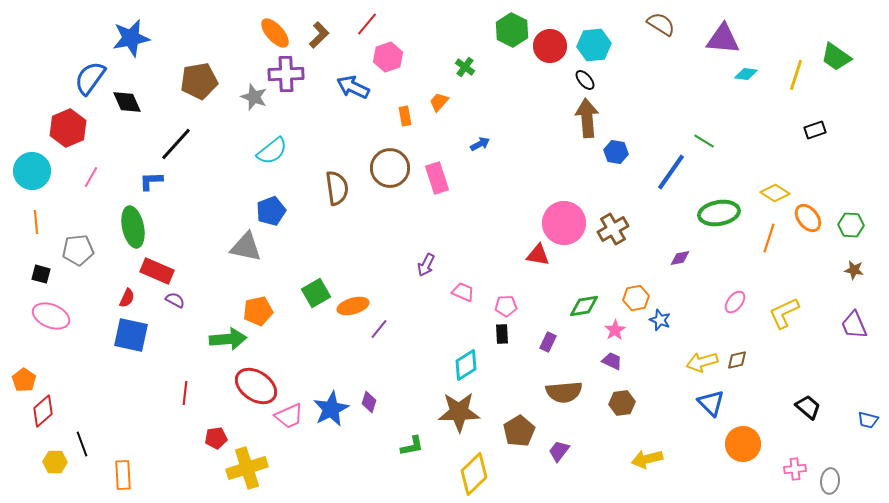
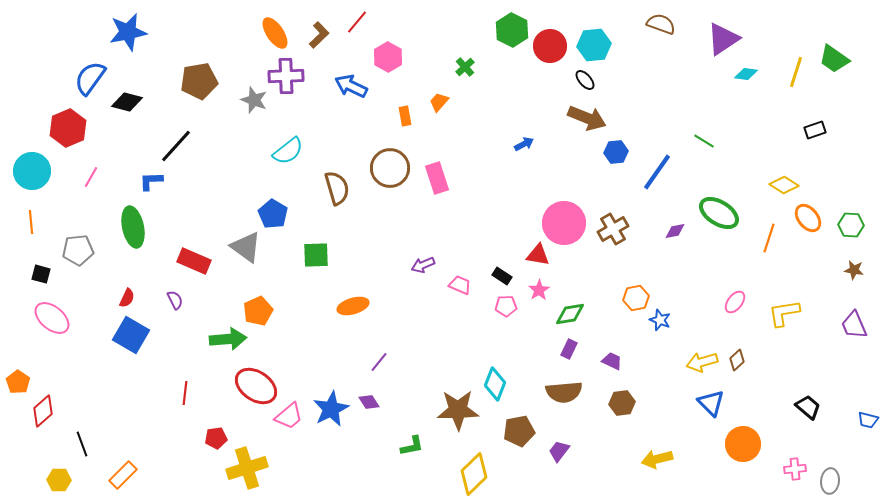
red line at (367, 24): moved 10 px left, 2 px up
brown semicircle at (661, 24): rotated 12 degrees counterclockwise
orange ellipse at (275, 33): rotated 8 degrees clockwise
blue star at (131, 38): moved 3 px left, 6 px up
purple triangle at (723, 39): rotated 39 degrees counterclockwise
pink hexagon at (388, 57): rotated 12 degrees counterclockwise
green trapezoid at (836, 57): moved 2 px left, 2 px down
green cross at (465, 67): rotated 12 degrees clockwise
purple cross at (286, 74): moved 2 px down
yellow line at (796, 75): moved 3 px up
blue arrow at (353, 87): moved 2 px left, 1 px up
gray star at (254, 97): moved 3 px down
black diamond at (127, 102): rotated 52 degrees counterclockwise
brown arrow at (587, 118): rotated 117 degrees clockwise
black line at (176, 144): moved 2 px down
blue arrow at (480, 144): moved 44 px right
cyan semicircle at (272, 151): moved 16 px right
blue hexagon at (616, 152): rotated 15 degrees counterclockwise
blue line at (671, 172): moved 14 px left
brown semicircle at (337, 188): rotated 8 degrees counterclockwise
yellow diamond at (775, 193): moved 9 px right, 8 px up
blue pentagon at (271, 211): moved 2 px right, 3 px down; rotated 20 degrees counterclockwise
green ellipse at (719, 213): rotated 42 degrees clockwise
orange line at (36, 222): moved 5 px left
gray triangle at (246, 247): rotated 24 degrees clockwise
purple diamond at (680, 258): moved 5 px left, 27 px up
purple arrow at (426, 265): moved 3 px left; rotated 40 degrees clockwise
red rectangle at (157, 271): moved 37 px right, 10 px up
pink trapezoid at (463, 292): moved 3 px left, 7 px up
green square at (316, 293): moved 38 px up; rotated 28 degrees clockwise
purple semicircle at (175, 300): rotated 36 degrees clockwise
green diamond at (584, 306): moved 14 px left, 8 px down
orange pentagon at (258, 311): rotated 12 degrees counterclockwise
yellow L-shape at (784, 313): rotated 16 degrees clockwise
pink ellipse at (51, 316): moved 1 px right, 2 px down; rotated 18 degrees clockwise
purple line at (379, 329): moved 33 px down
pink star at (615, 330): moved 76 px left, 40 px up
black rectangle at (502, 334): moved 58 px up; rotated 54 degrees counterclockwise
blue square at (131, 335): rotated 18 degrees clockwise
purple rectangle at (548, 342): moved 21 px right, 7 px down
brown diamond at (737, 360): rotated 30 degrees counterclockwise
cyan diamond at (466, 365): moved 29 px right, 19 px down; rotated 36 degrees counterclockwise
orange pentagon at (24, 380): moved 6 px left, 2 px down
purple diamond at (369, 402): rotated 50 degrees counterclockwise
brown star at (459, 412): moved 1 px left, 2 px up
pink trapezoid at (289, 416): rotated 16 degrees counterclockwise
brown pentagon at (519, 431): rotated 20 degrees clockwise
yellow arrow at (647, 459): moved 10 px right
yellow hexagon at (55, 462): moved 4 px right, 18 px down
orange rectangle at (123, 475): rotated 48 degrees clockwise
